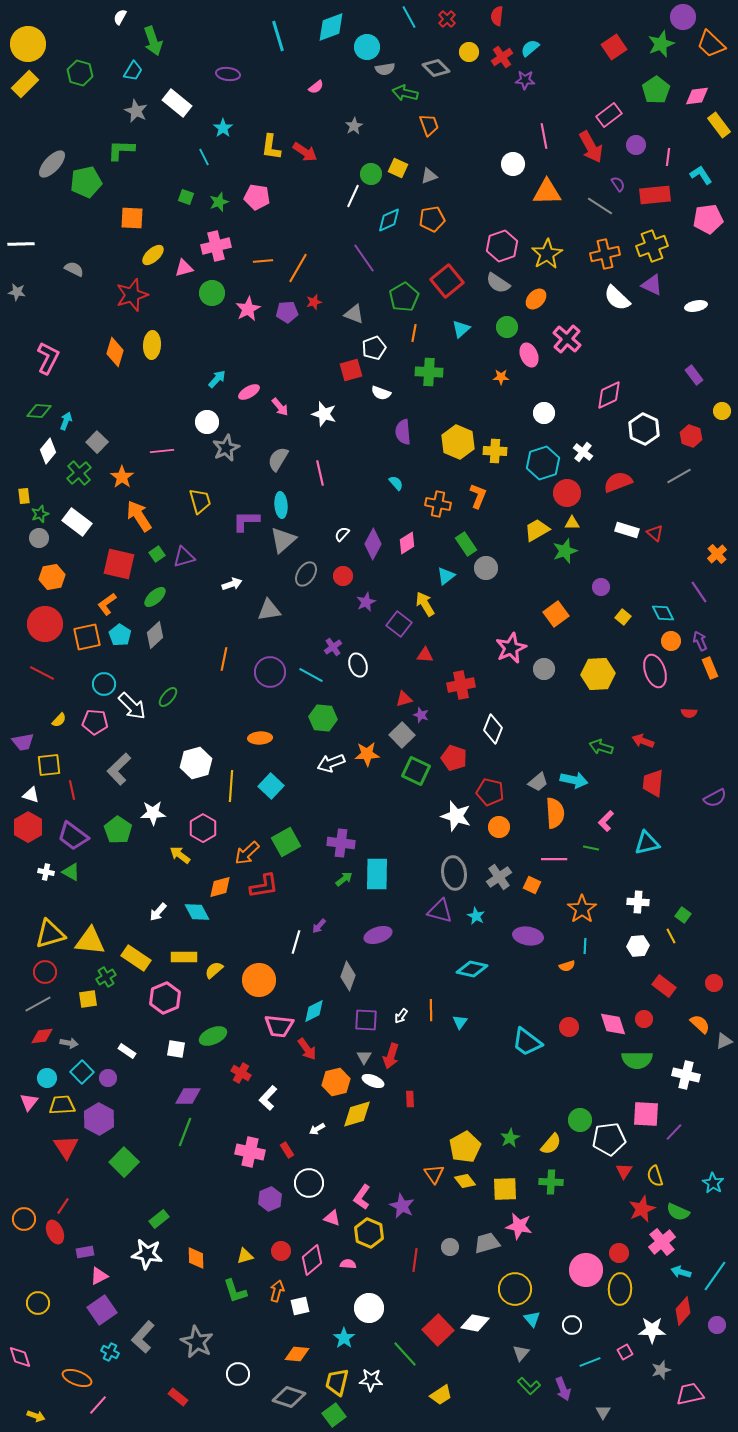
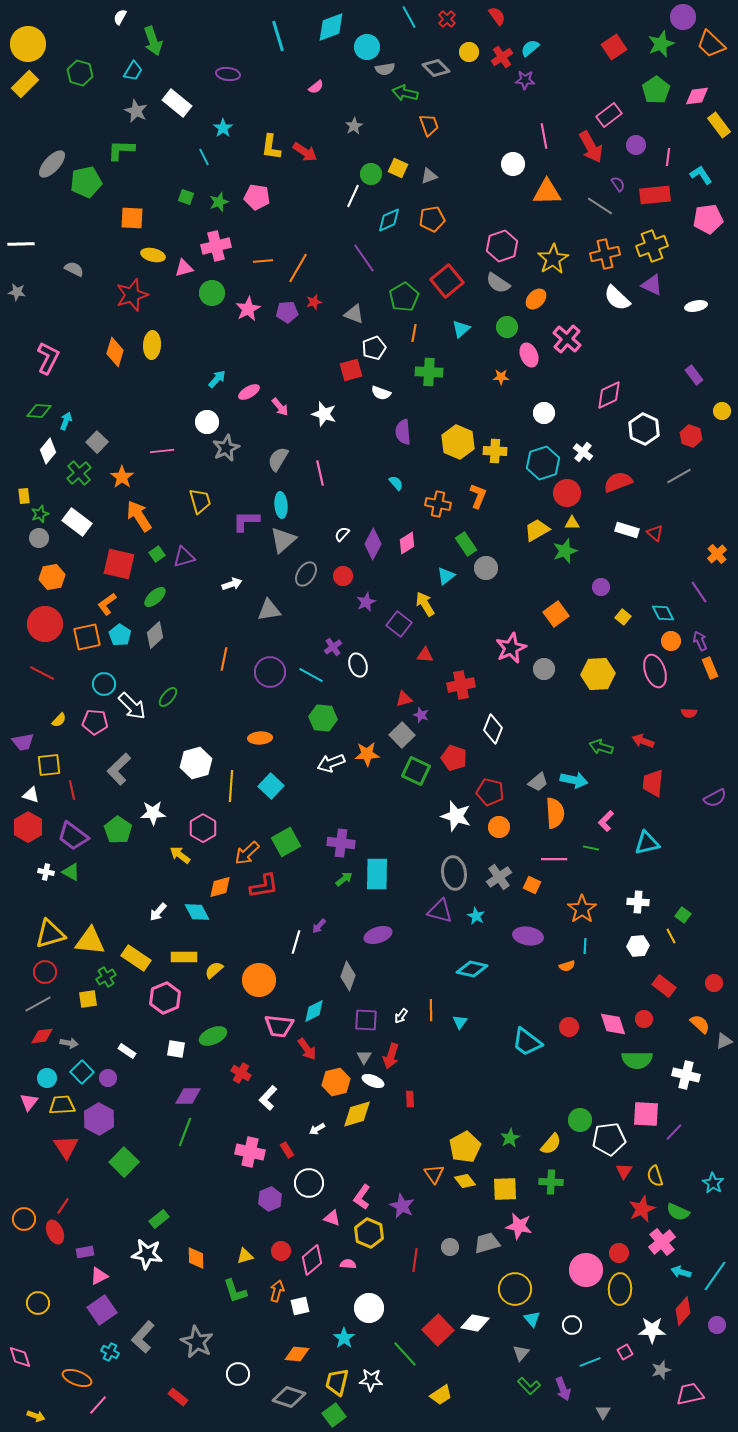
red semicircle at (497, 16): rotated 138 degrees clockwise
yellow star at (547, 254): moved 6 px right, 5 px down
yellow ellipse at (153, 255): rotated 55 degrees clockwise
